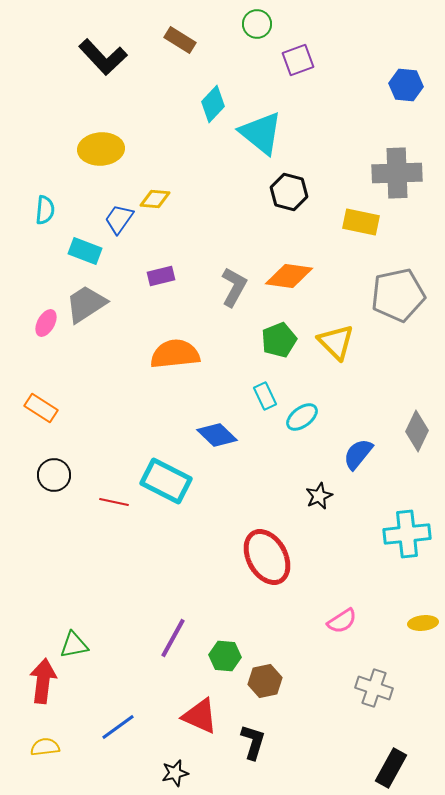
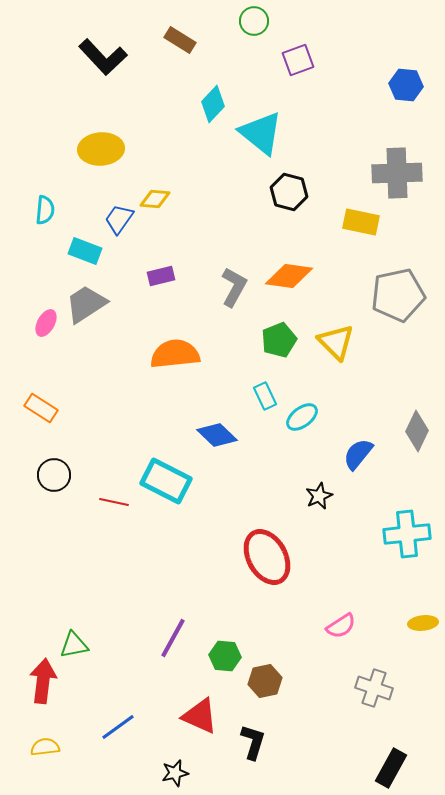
green circle at (257, 24): moved 3 px left, 3 px up
pink semicircle at (342, 621): moved 1 px left, 5 px down
